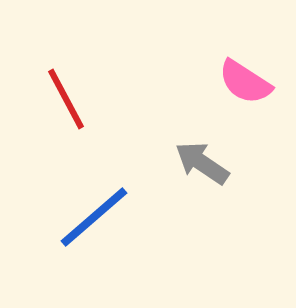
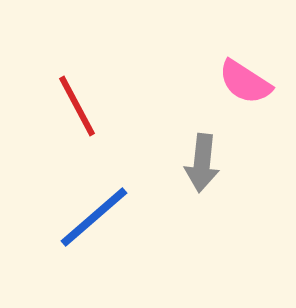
red line: moved 11 px right, 7 px down
gray arrow: rotated 118 degrees counterclockwise
